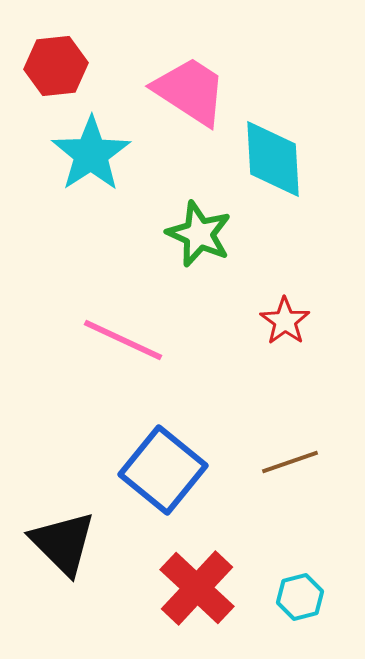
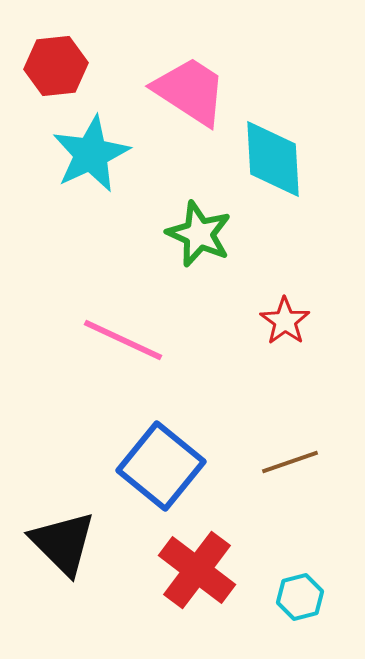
cyan star: rotated 8 degrees clockwise
blue square: moved 2 px left, 4 px up
red cross: moved 18 px up; rotated 6 degrees counterclockwise
